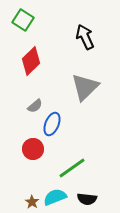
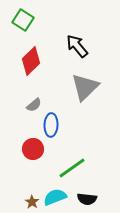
black arrow: moved 8 px left, 9 px down; rotated 15 degrees counterclockwise
gray semicircle: moved 1 px left, 1 px up
blue ellipse: moved 1 px left, 1 px down; rotated 20 degrees counterclockwise
